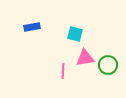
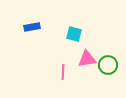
cyan square: moved 1 px left
pink triangle: moved 2 px right, 1 px down
pink line: moved 1 px down
